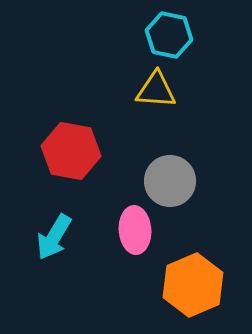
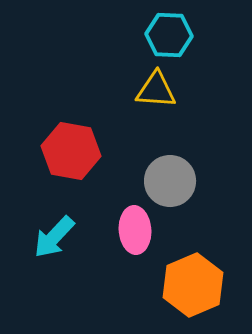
cyan hexagon: rotated 9 degrees counterclockwise
cyan arrow: rotated 12 degrees clockwise
